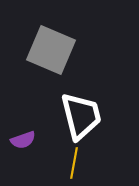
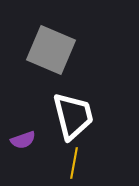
white trapezoid: moved 8 px left
